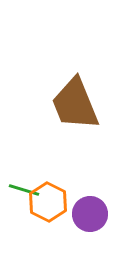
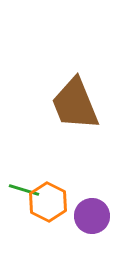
purple circle: moved 2 px right, 2 px down
